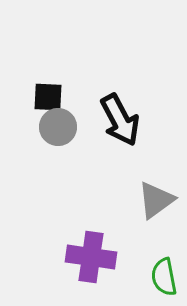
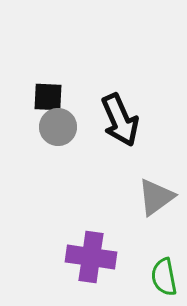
black arrow: rotated 4 degrees clockwise
gray triangle: moved 3 px up
